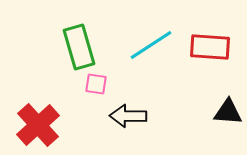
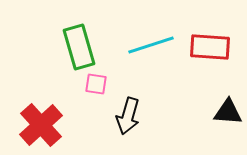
cyan line: rotated 15 degrees clockwise
black arrow: rotated 75 degrees counterclockwise
red cross: moved 3 px right
